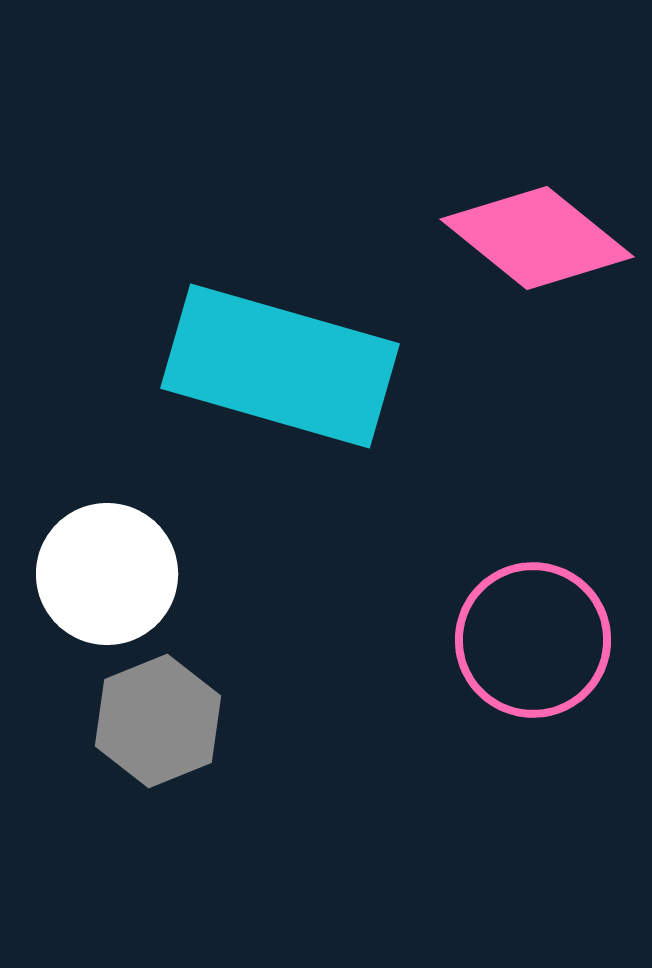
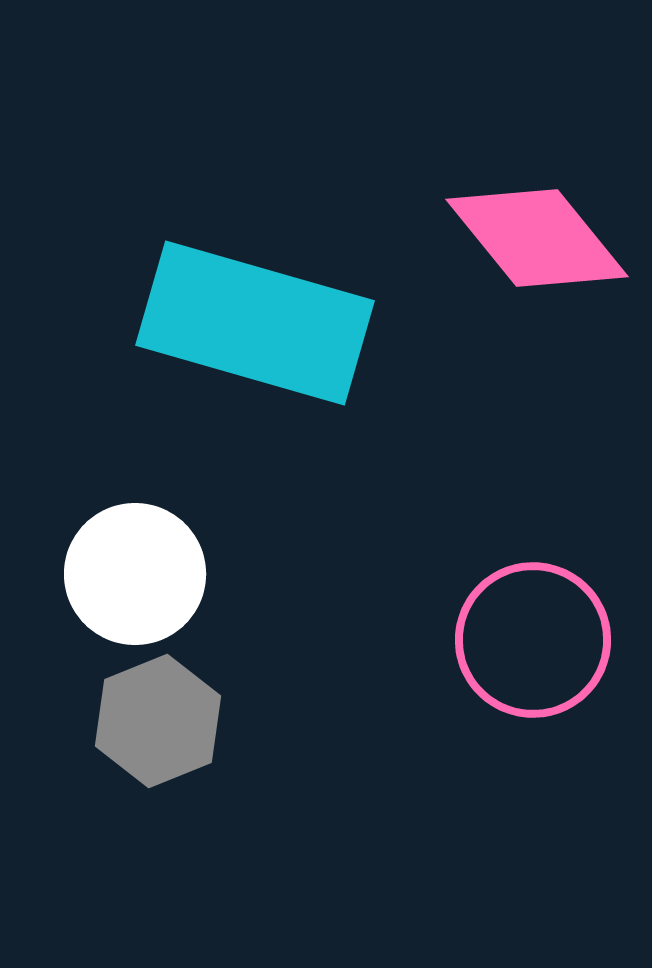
pink diamond: rotated 12 degrees clockwise
cyan rectangle: moved 25 px left, 43 px up
white circle: moved 28 px right
